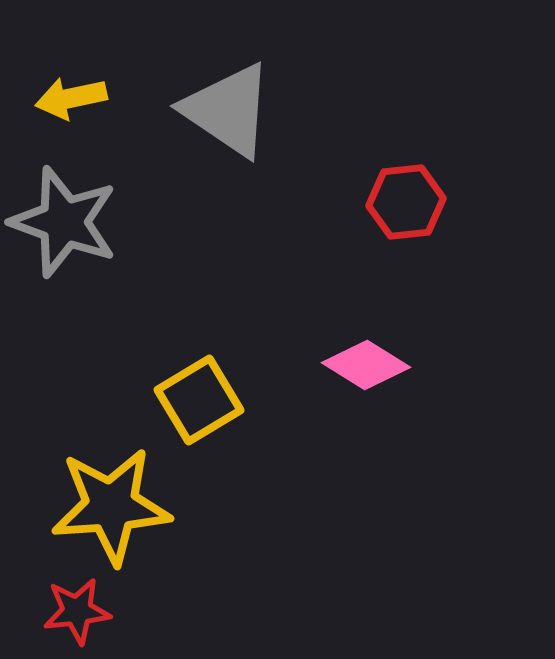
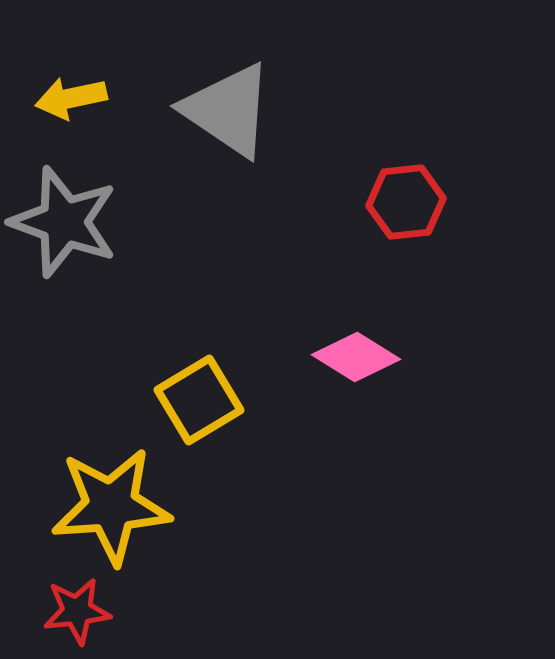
pink diamond: moved 10 px left, 8 px up
